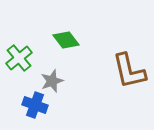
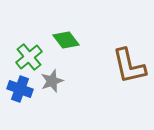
green cross: moved 10 px right, 1 px up
brown L-shape: moved 5 px up
blue cross: moved 15 px left, 16 px up
